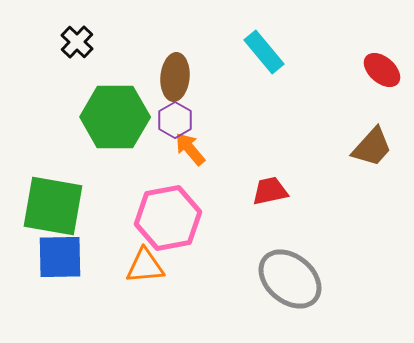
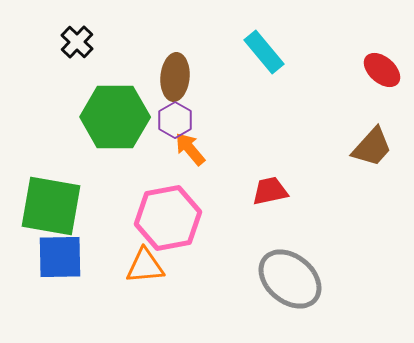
green square: moved 2 px left
